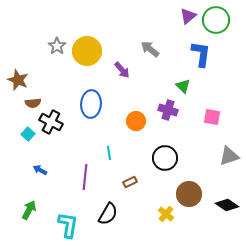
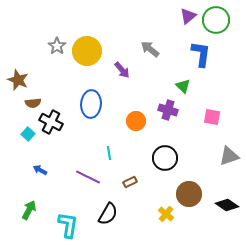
purple line: moved 3 px right; rotated 70 degrees counterclockwise
